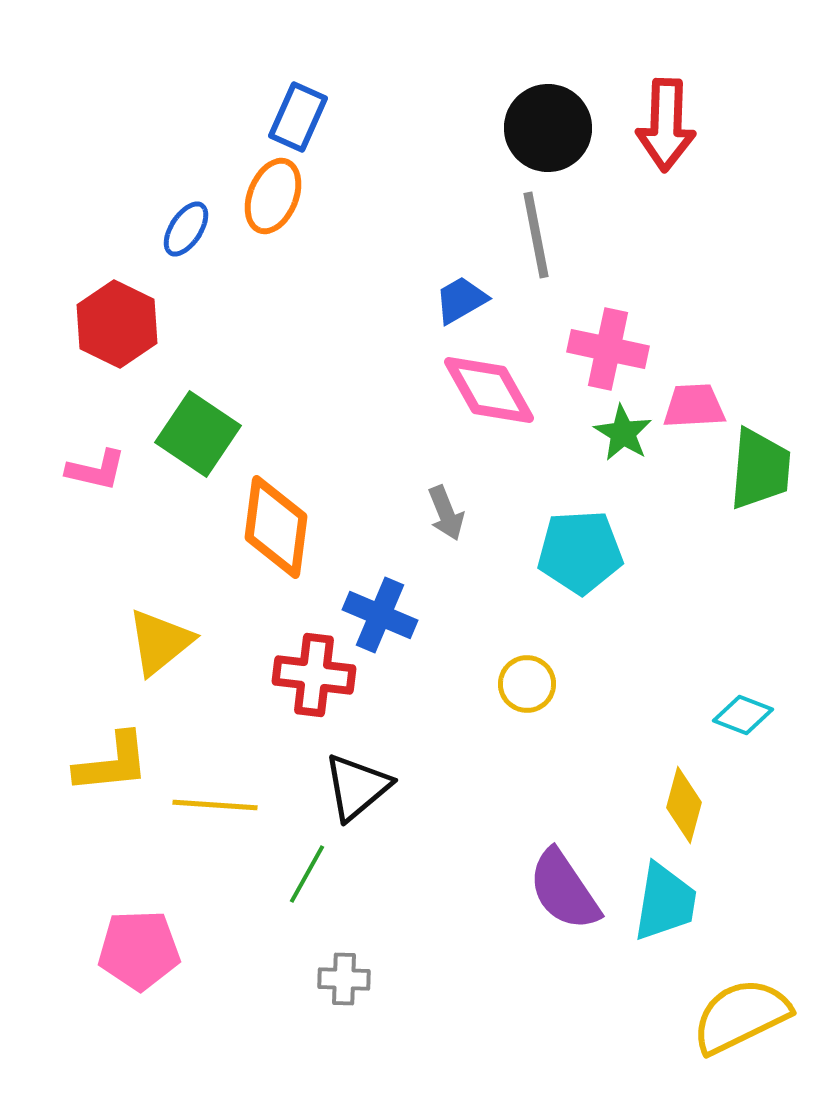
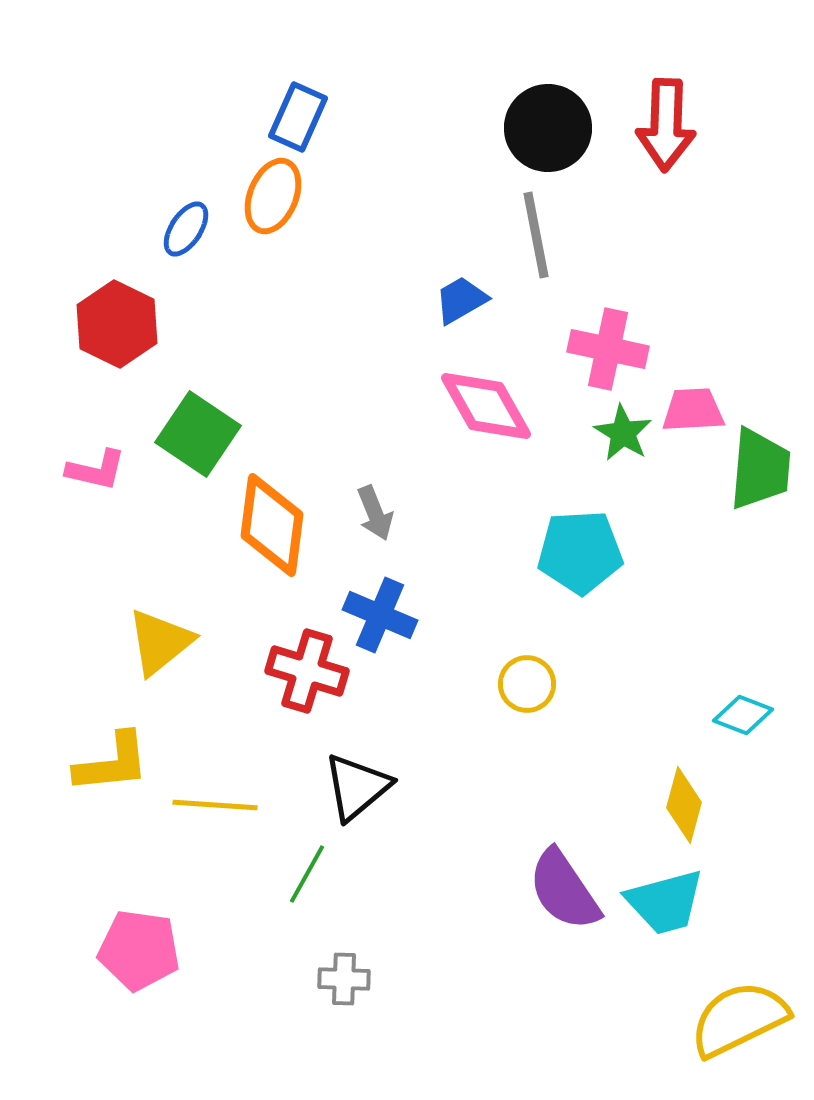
pink diamond: moved 3 px left, 16 px down
pink trapezoid: moved 1 px left, 4 px down
gray arrow: moved 71 px left
orange diamond: moved 4 px left, 2 px up
red cross: moved 7 px left, 4 px up; rotated 10 degrees clockwise
cyan trapezoid: rotated 66 degrees clockwise
pink pentagon: rotated 10 degrees clockwise
yellow semicircle: moved 2 px left, 3 px down
